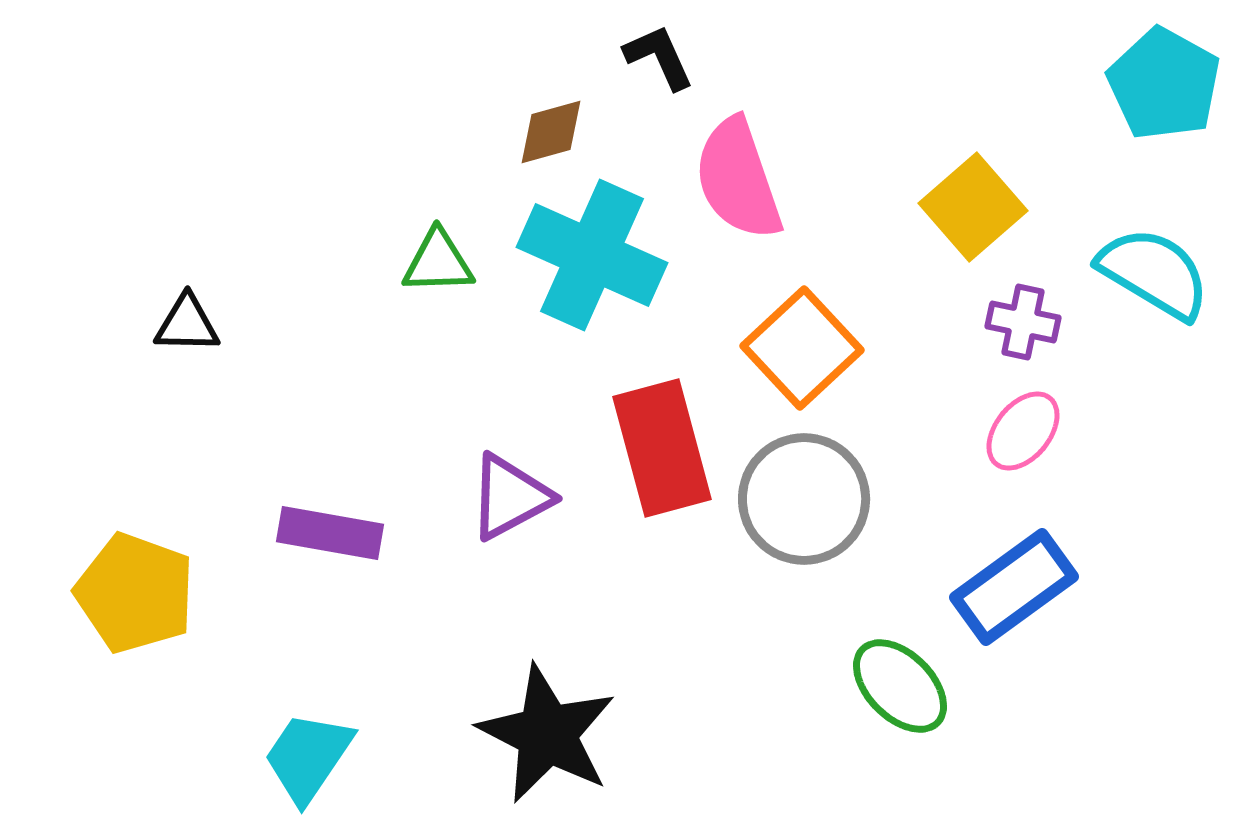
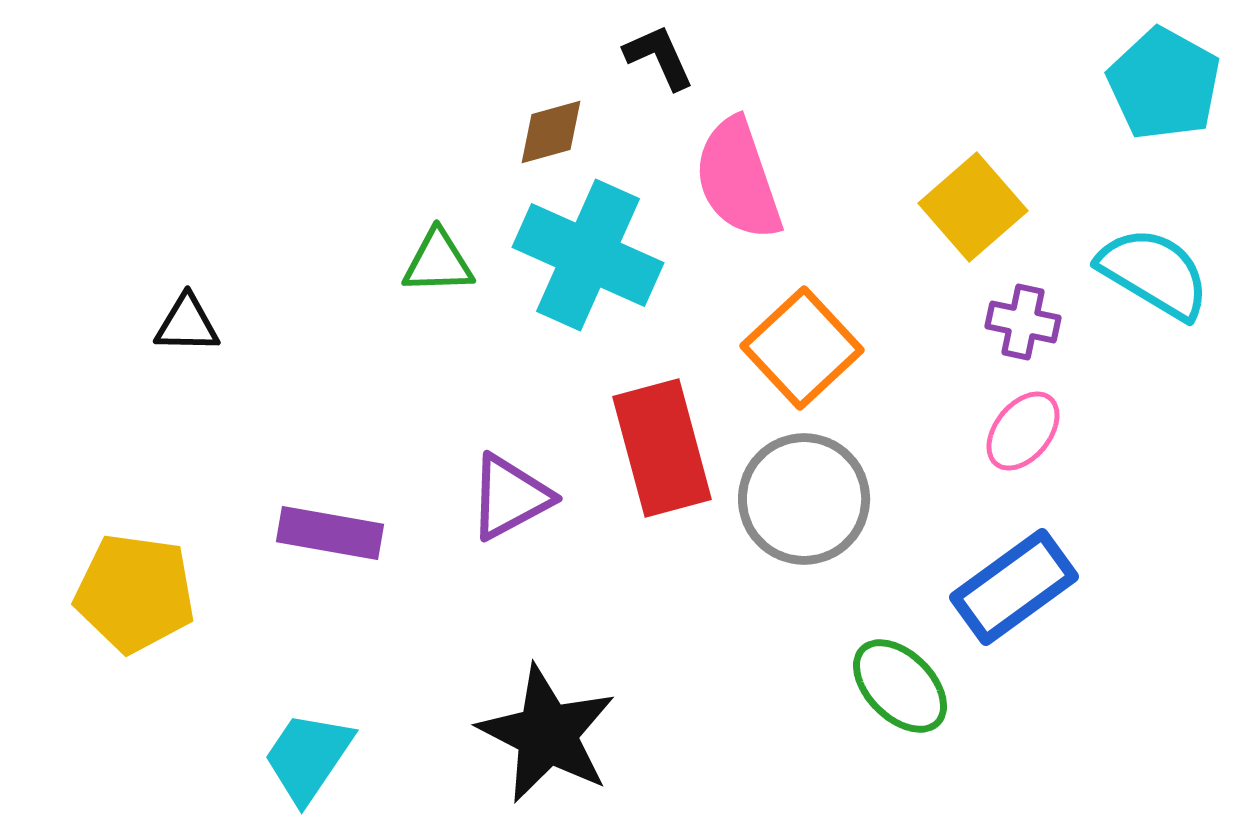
cyan cross: moved 4 px left
yellow pentagon: rotated 12 degrees counterclockwise
